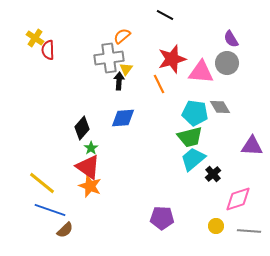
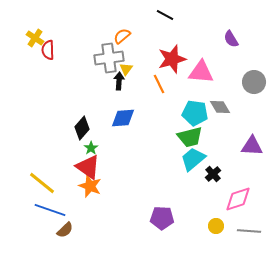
gray circle: moved 27 px right, 19 px down
